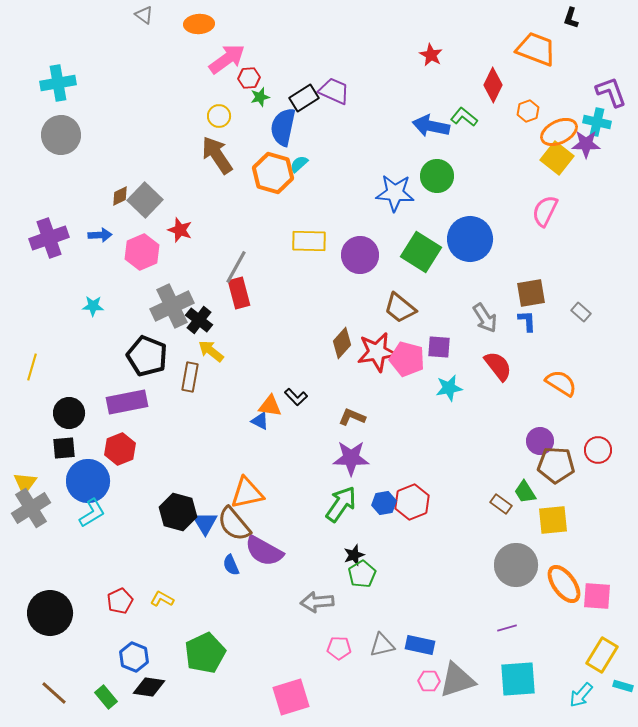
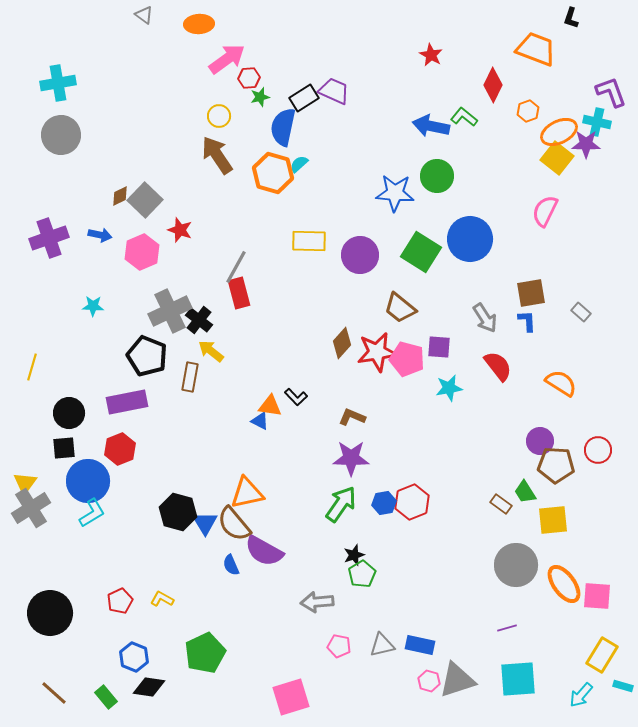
blue arrow at (100, 235): rotated 15 degrees clockwise
gray cross at (172, 306): moved 2 px left, 5 px down
pink pentagon at (339, 648): moved 2 px up; rotated 10 degrees clockwise
pink hexagon at (429, 681): rotated 15 degrees clockwise
